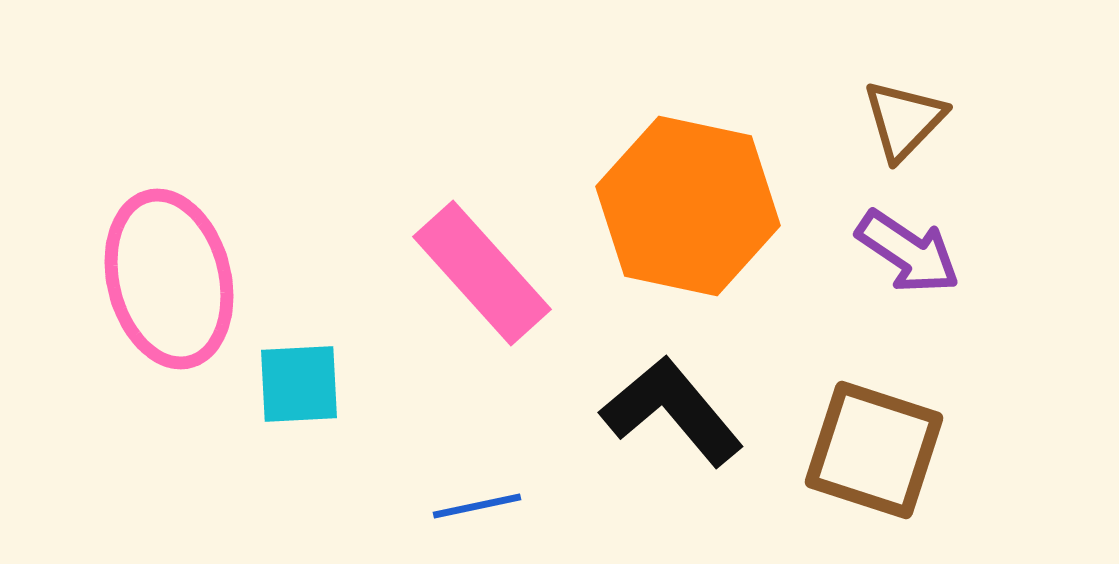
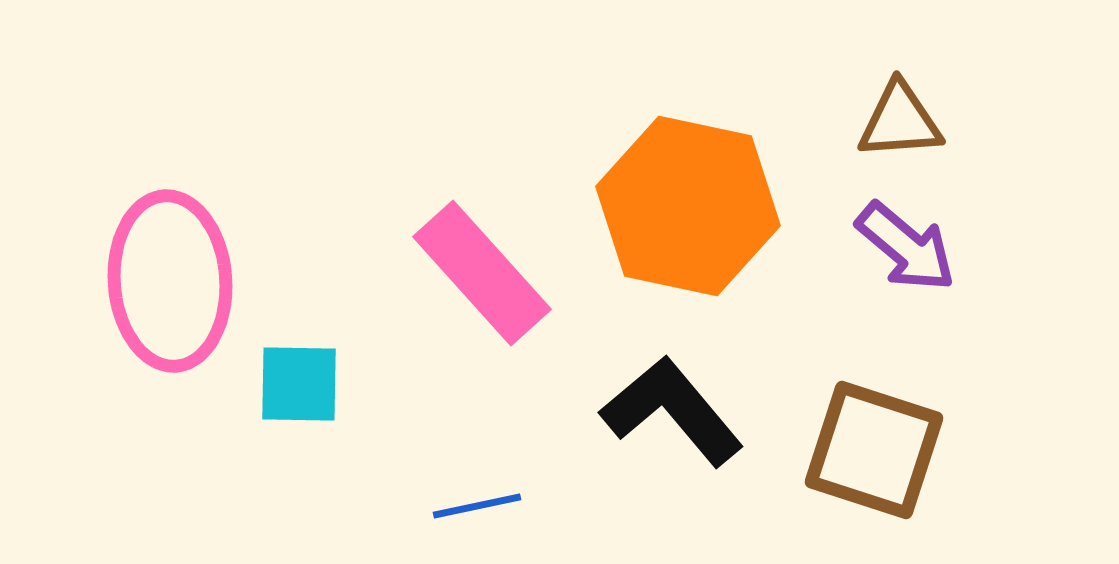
brown triangle: moved 4 px left, 1 px down; rotated 42 degrees clockwise
purple arrow: moved 2 px left, 5 px up; rotated 6 degrees clockwise
pink ellipse: moved 1 px right, 2 px down; rotated 10 degrees clockwise
cyan square: rotated 4 degrees clockwise
